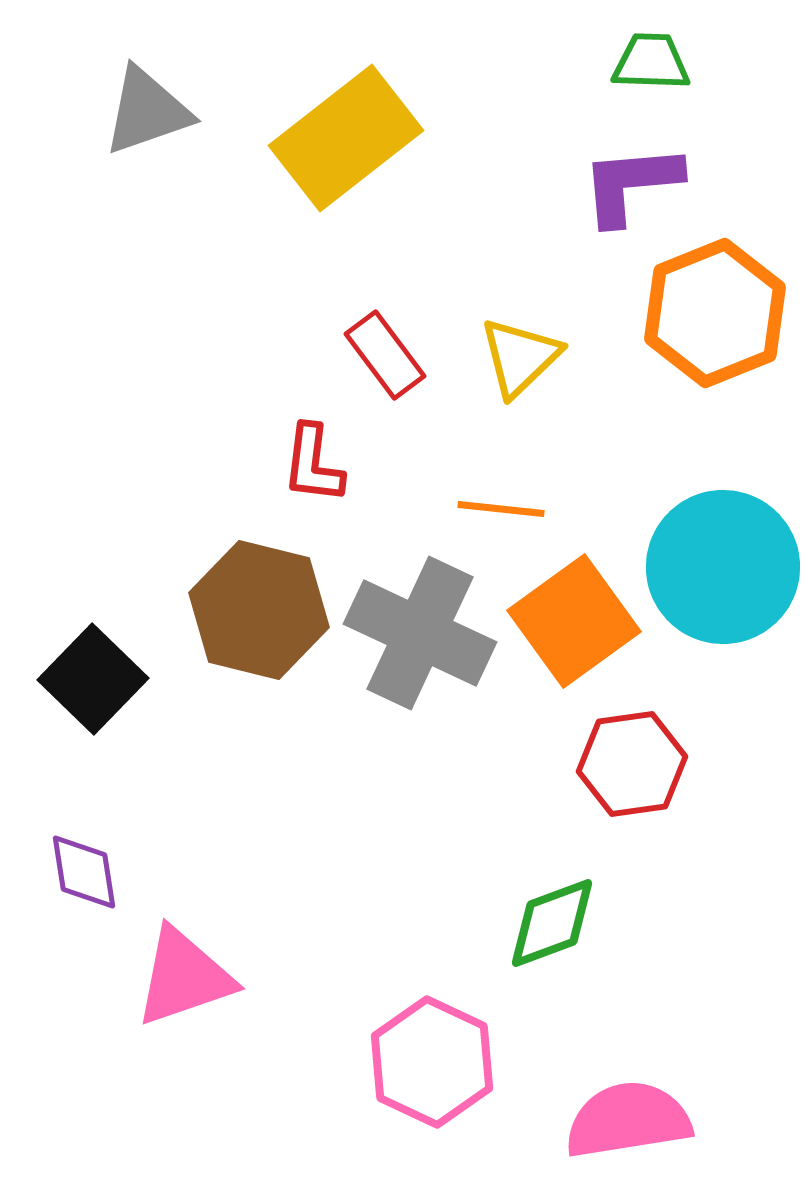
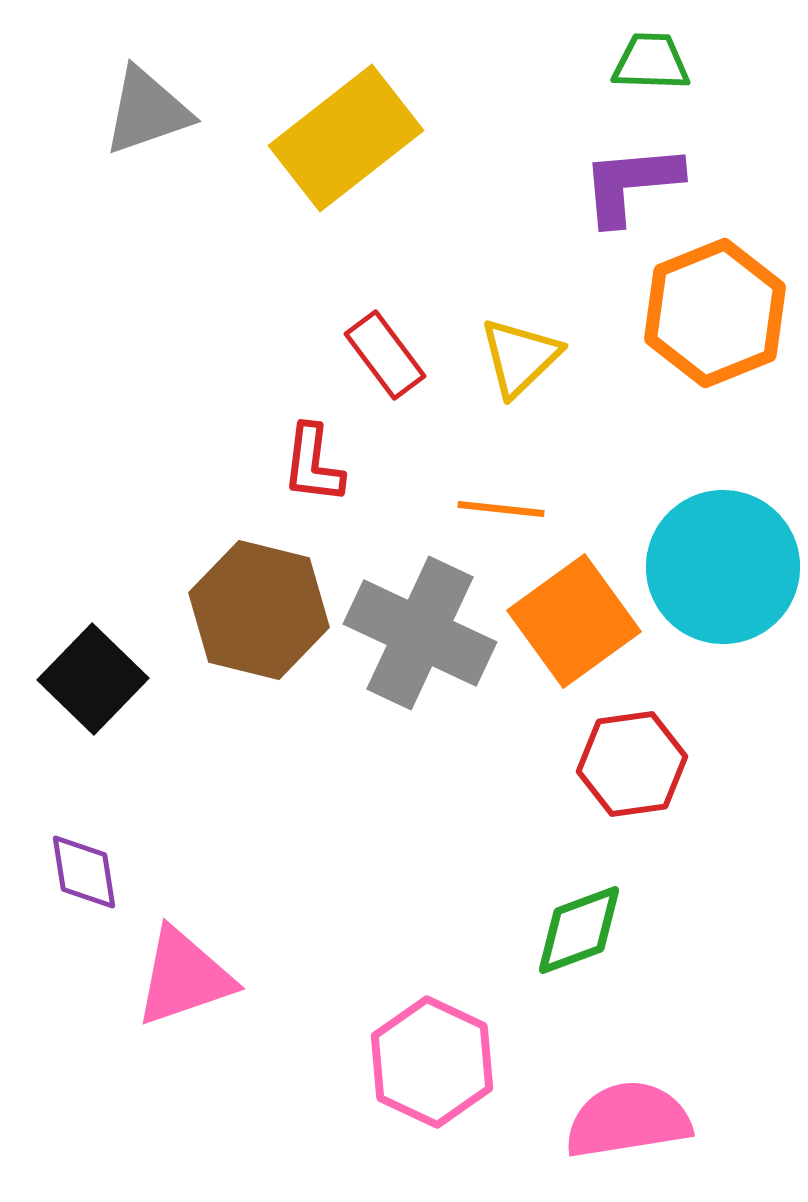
green diamond: moved 27 px right, 7 px down
